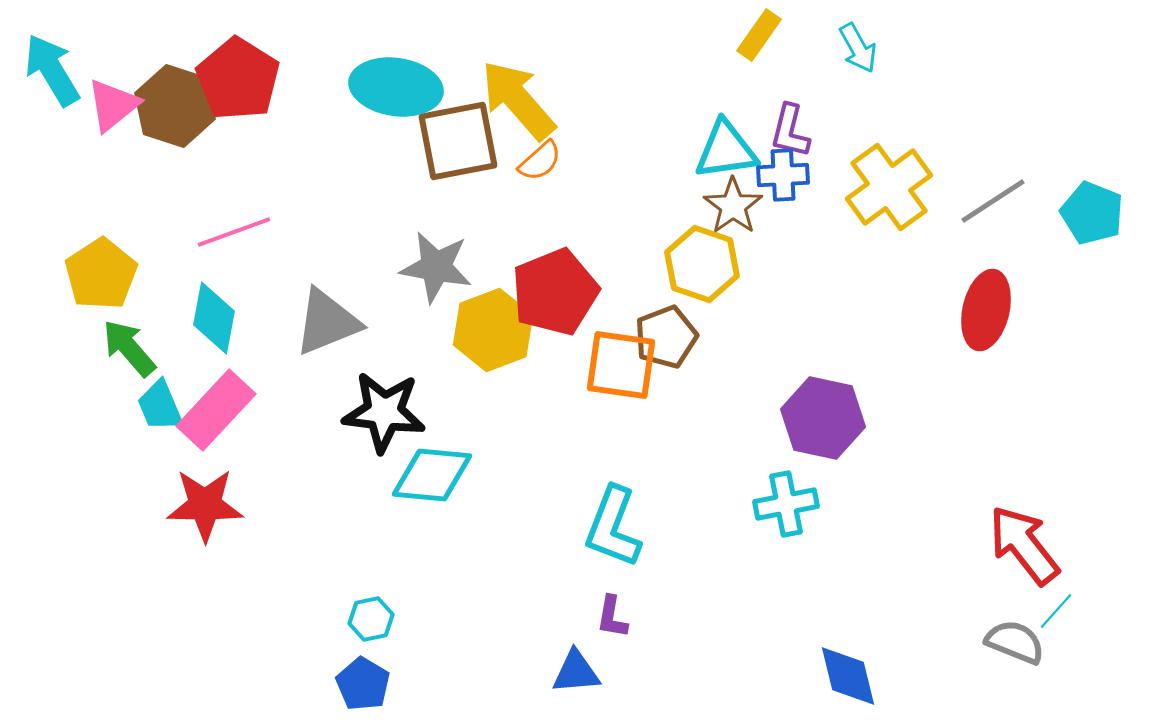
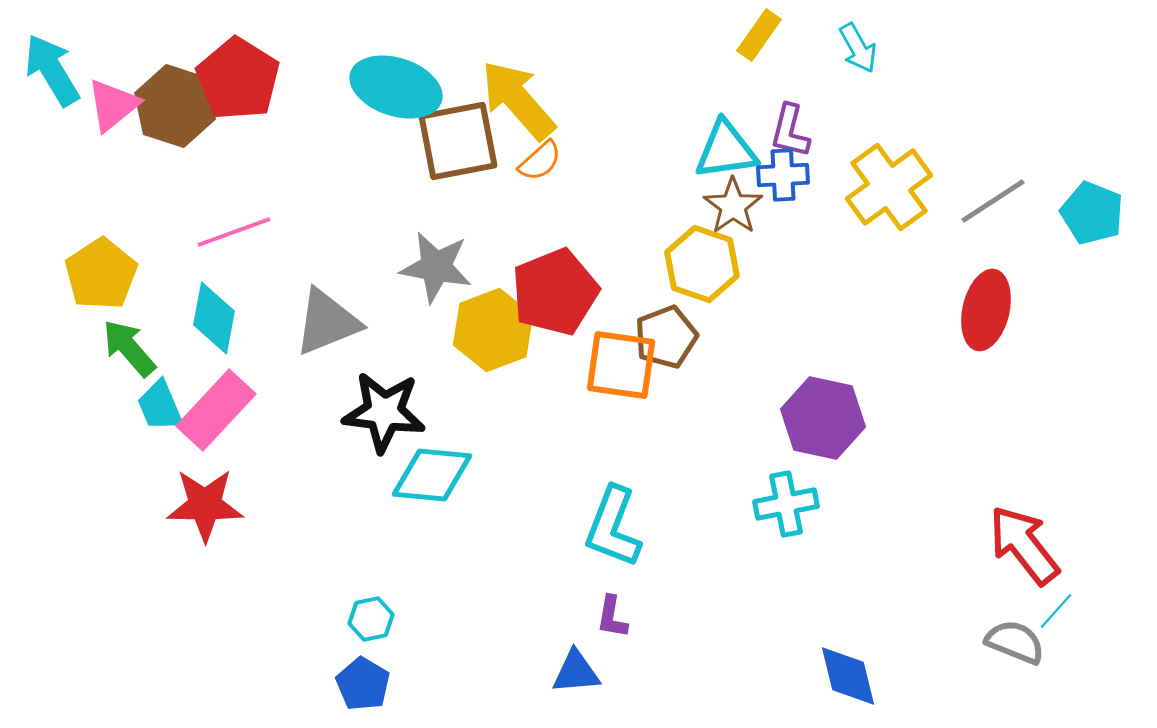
cyan ellipse at (396, 87): rotated 10 degrees clockwise
